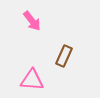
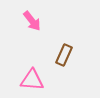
brown rectangle: moved 1 px up
